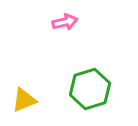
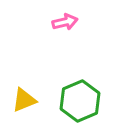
green hexagon: moved 10 px left, 12 px down; rotated 6 degrees counterclockwise
